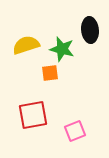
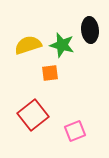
yellow semicircle: moved 2 px right
green star: moved 4 px up
red square: rotated 28 degrees counterclockwise
